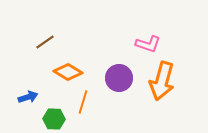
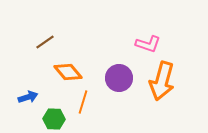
orange diamond: rotated 20 degrees clockwise
